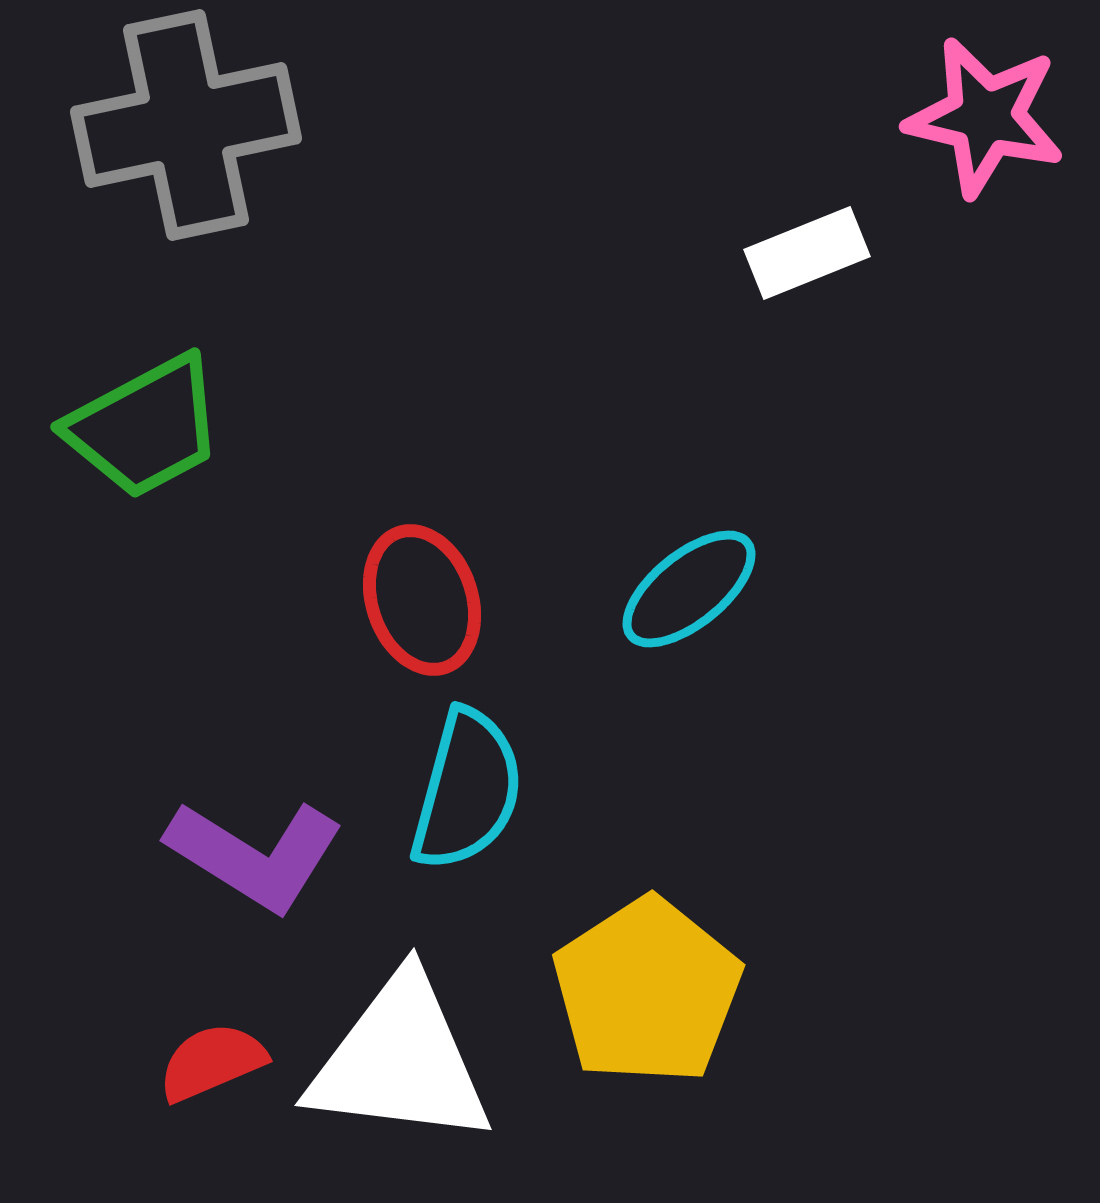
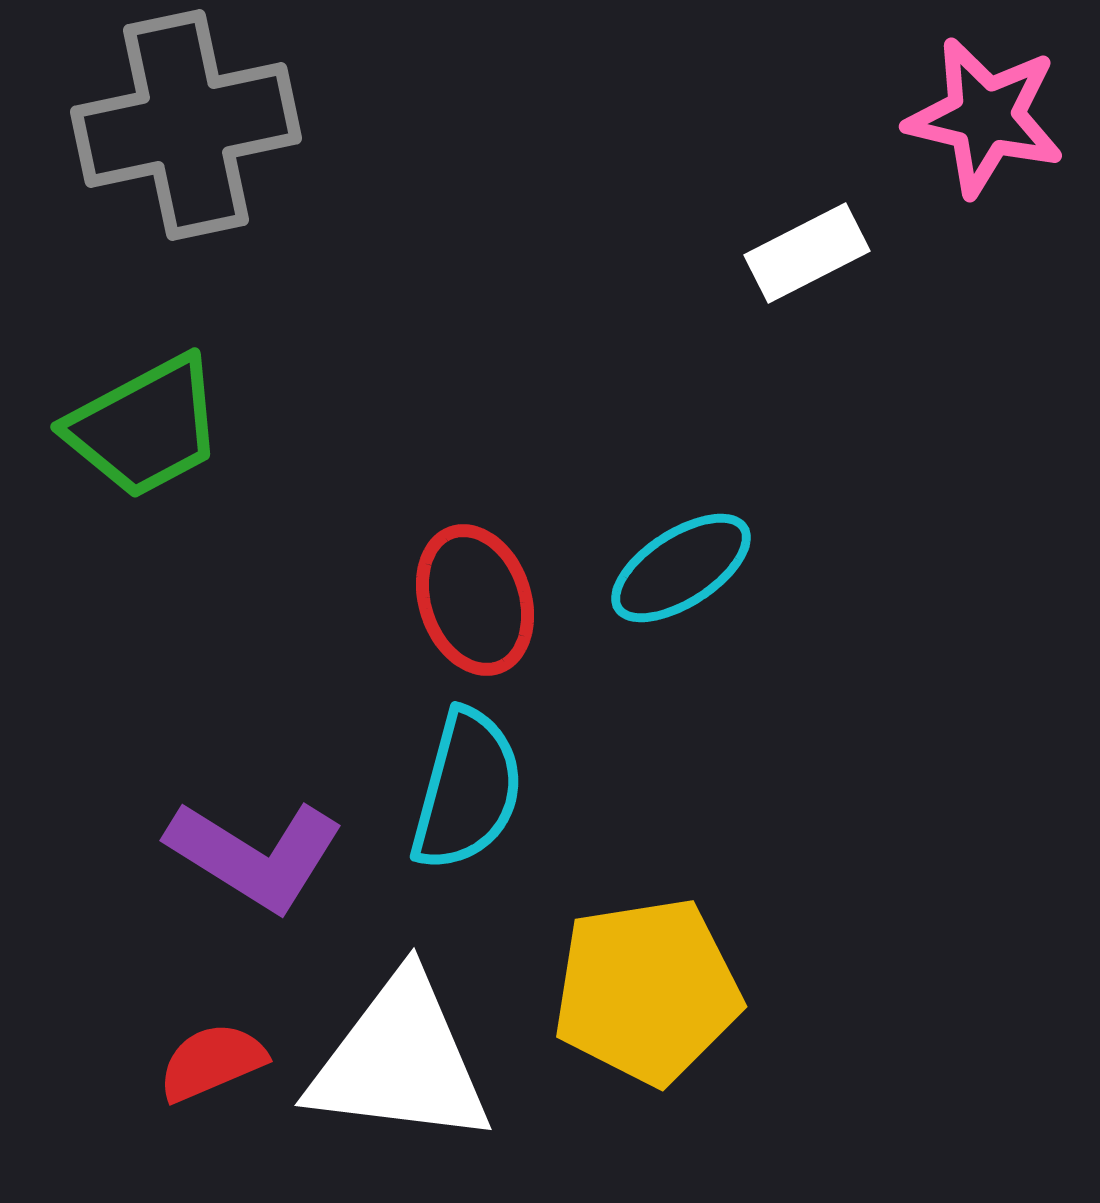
white rectangle: rotated 5 degrees counterclockwise
cyan ellipse: moved 8 px left, 21 px up; rotated 6 degrees clockwise
red ellipse: moved 53 px right
yellow pentagon: rotated 24 degrees clockwise
